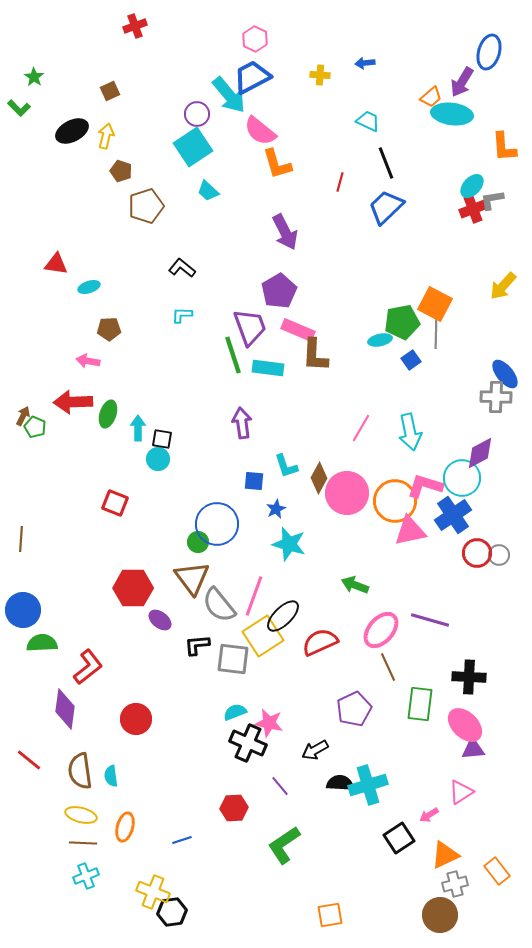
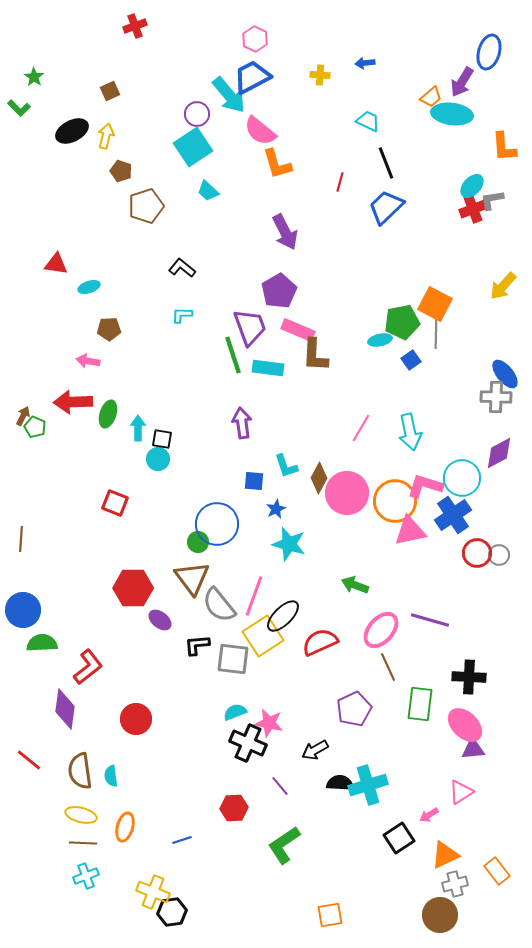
purple diamond at (480, 453): moved 19 px right
